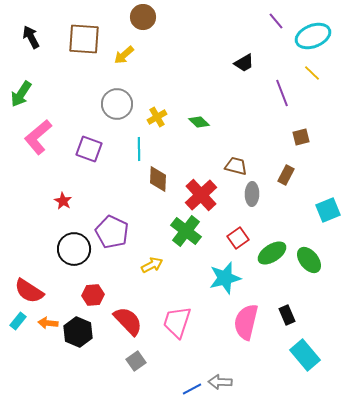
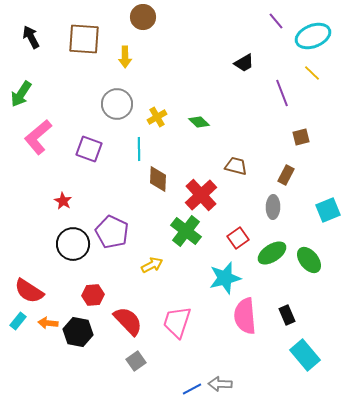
yellow arrow at (124, 55): moved 1 px right, 2 px down; rotated 50 degrees counterclockwise
gray ellipse at (252, 194): moved 21 px right, 13 px down
black circle at (74, 249): moved 1 px left, 5 px up
pink semicircle at (246, 322): moved 1 px left, 6 px up; rotated 18 degrees counterclockwise
black hexagon at (78, 332): rotated 12 degrees counterclockwise
gray arrow at (220, 382): moved 2 px down
